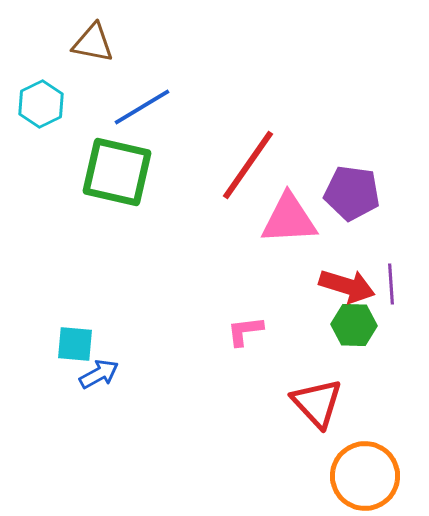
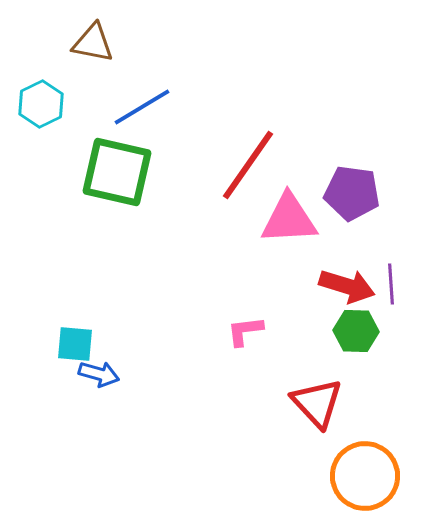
green hexagon: moved 2 px right, 6 px down
blue arrow: rotated 45 degrees clockwise
